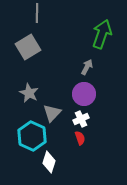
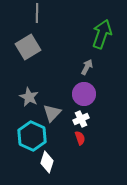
gray star: moved 4 px down
white diamond: moved 2 px left
